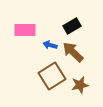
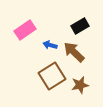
black rectangle: moved 8 px right
pink rectangle: rotated 35 degrees counterclockwise
brown arrow: moved 1 px right
